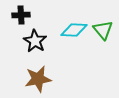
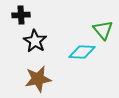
cyan diamond: moved 8 px right, 22 px down
